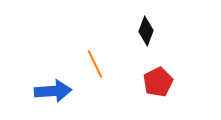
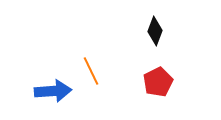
black diamond: moved 9 px right
orange line: moved 4 px left, 7 px down
